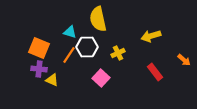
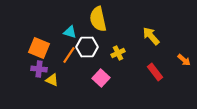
yellow arrow: rotated 66 degrees clockwise
